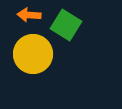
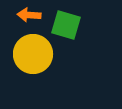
green square: rotated 16 degrees counterclockwise
